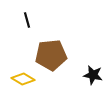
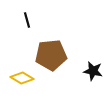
black star: moved 4 px up
yellow diamond: moved 1 px left, 1 px up
